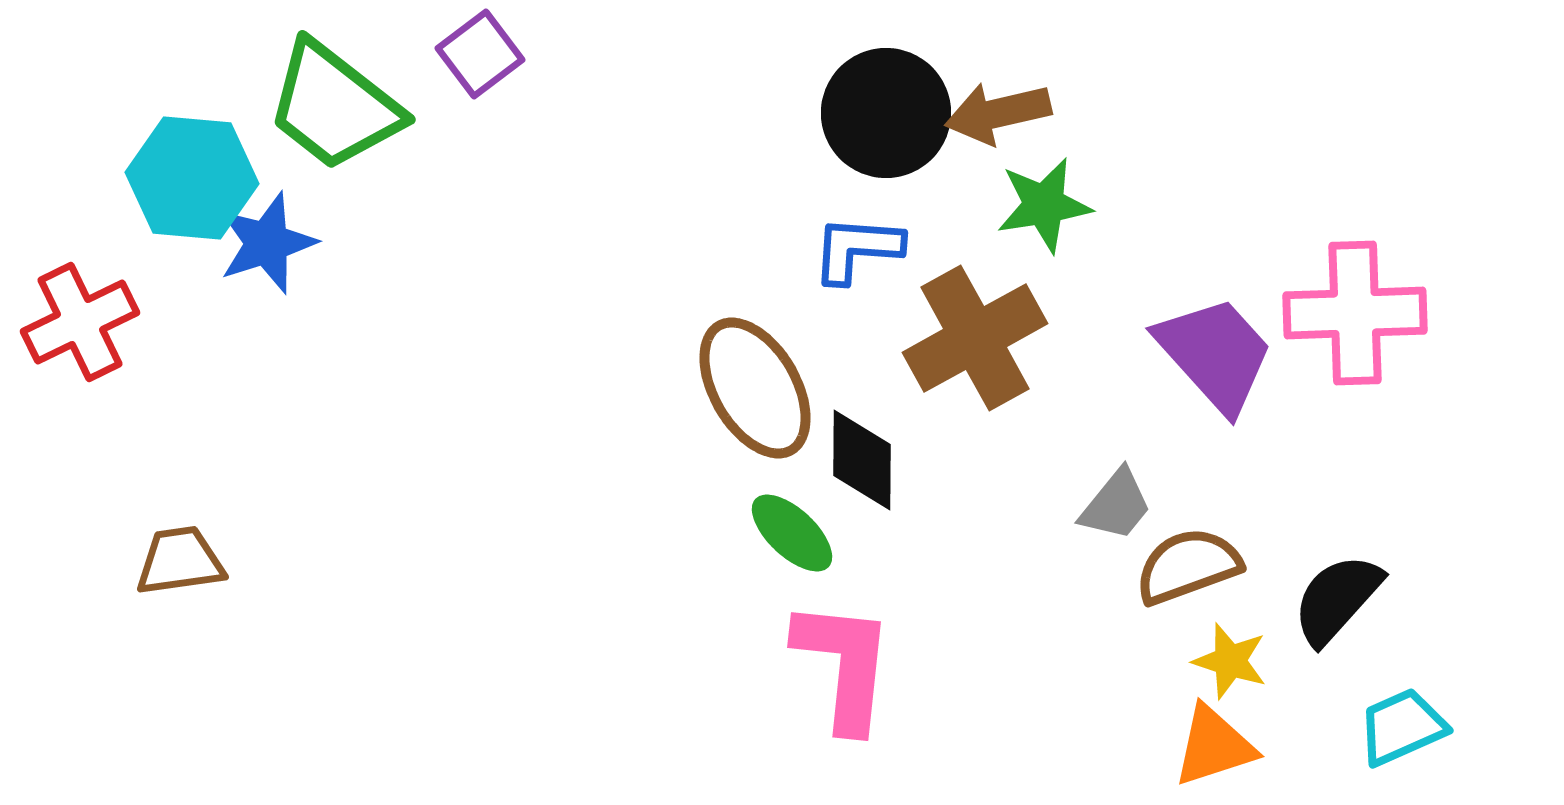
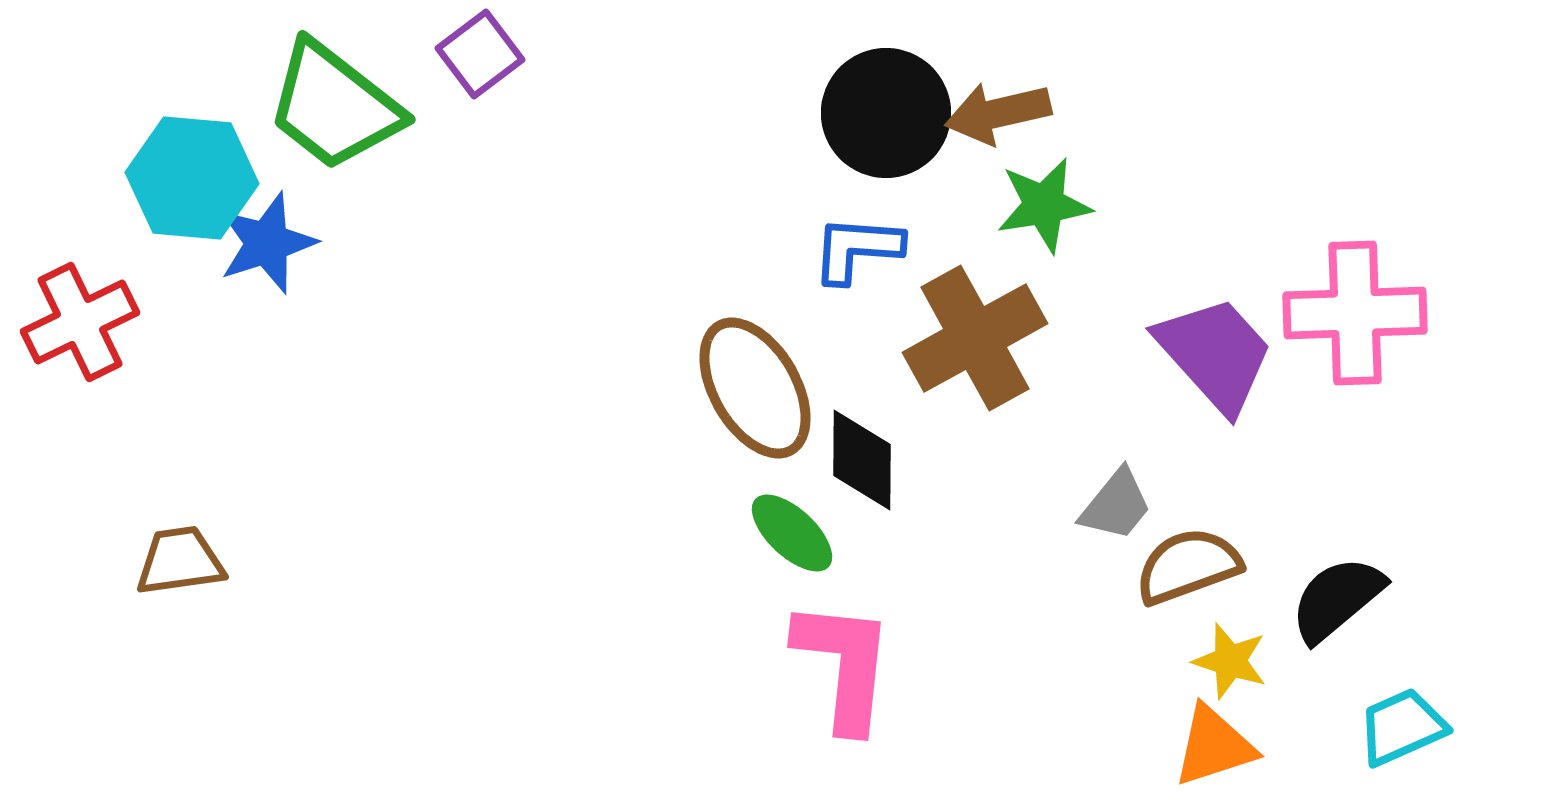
black semicircle: rotated 8 degrees clockwise
